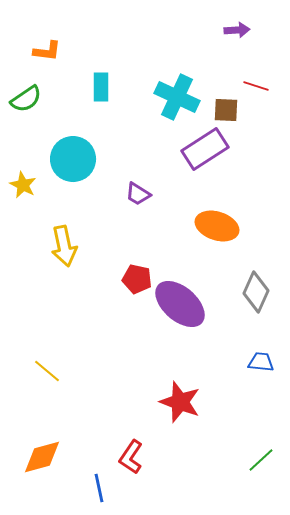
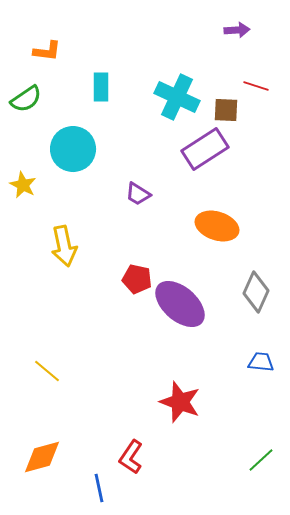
cyan circle: moved 10 px up
